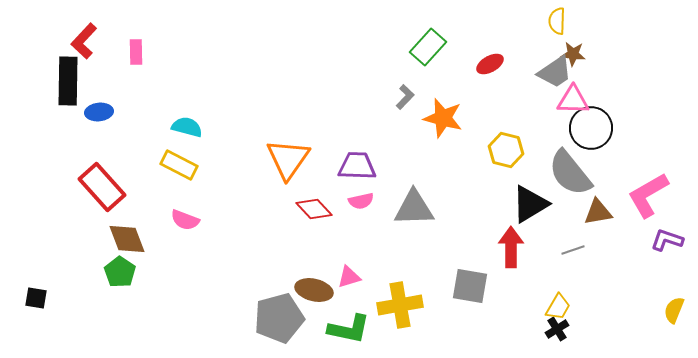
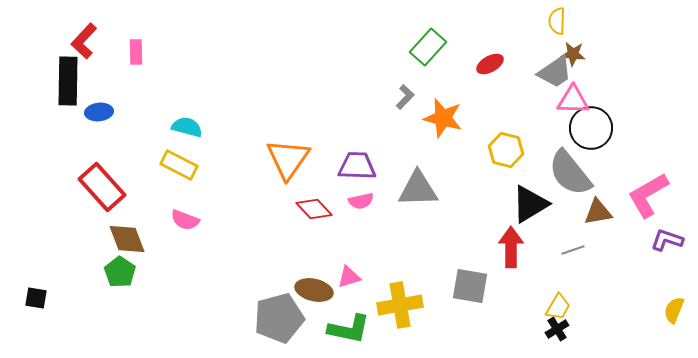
gray triangle at (414, 208): moved 4 px right, 19 px up
